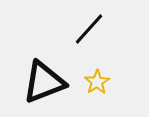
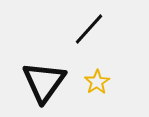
black triangle: rotated 33 degrees counterclockwise
